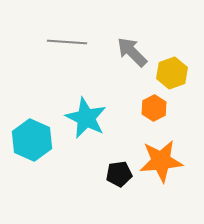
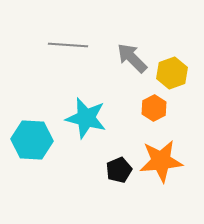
gray line: moved 1 px right, 3 px down
gray arrow: moved 6 px down
cyan star: rotated 12 degrees counterclockwise
cyan hexagon: rotated 21 degrees counterclockwise
black pentagon: moved 4 px up; rotated 15 degrees counterclockwise
